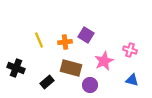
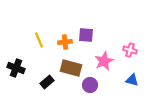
purple square: rotated 28 degrees counterclockwise
